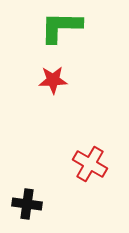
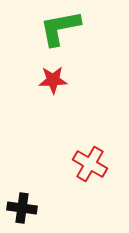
green L-shape: moved 1 px left, 1 px down; rotated 12 degrees counterclockwise
black cross: moved 5 px left, 4 px down
